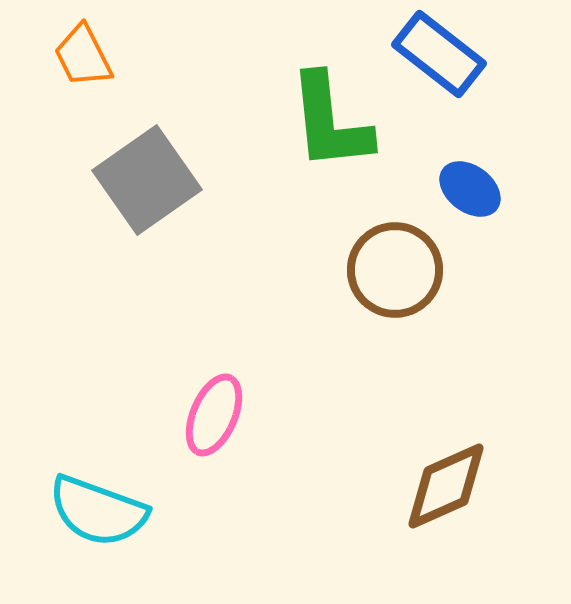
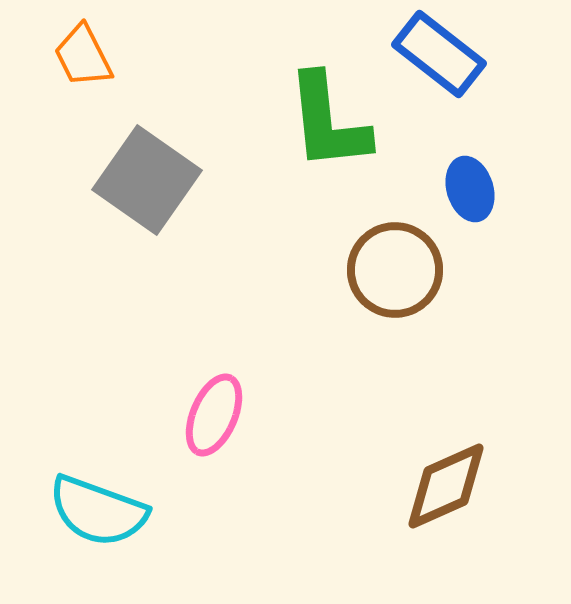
green L-shape: moved 2 px left
gray square: rotated 20 degrees counterclockwise
blue ellipse: rotated 36 degrees clockwise
